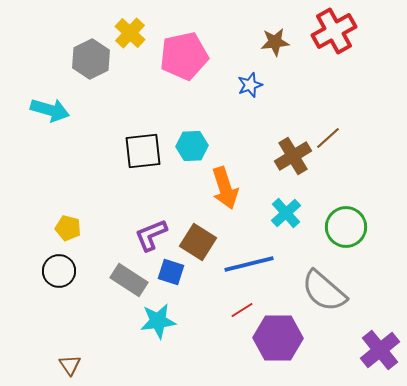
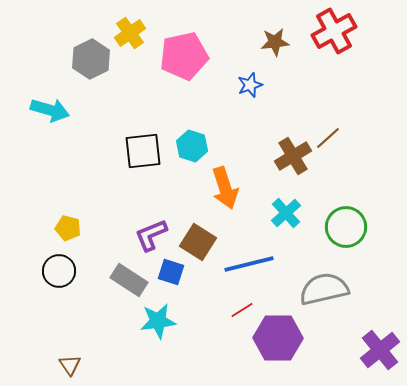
yellow cross: rotated 12 degrees clockwise
cyan hexagon: rotated 20 degrees clockwise
gray semicircle: moved 2 px up; rotated 126 degrees clockwise
